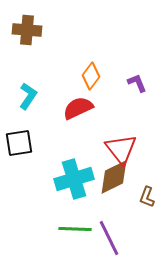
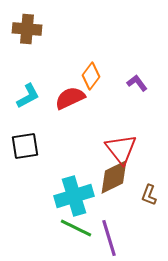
brown cross: moved 1 px up
purple L-shape: rotated 15 degrees counterclockwise
cyan L-shape: rotated 28 degrees clockwise
red semicircle: moved 8 px left, 10 px up
black square: moved 6 px right, 3 px down
cyan cross: moved 17 px down
brown L-shape: moved 2 px right, 2 px up
green line: moved 1 px right, 1 px up; rotated 24 degrees clockwise
purple line: rotated 9 degrees clockwise
